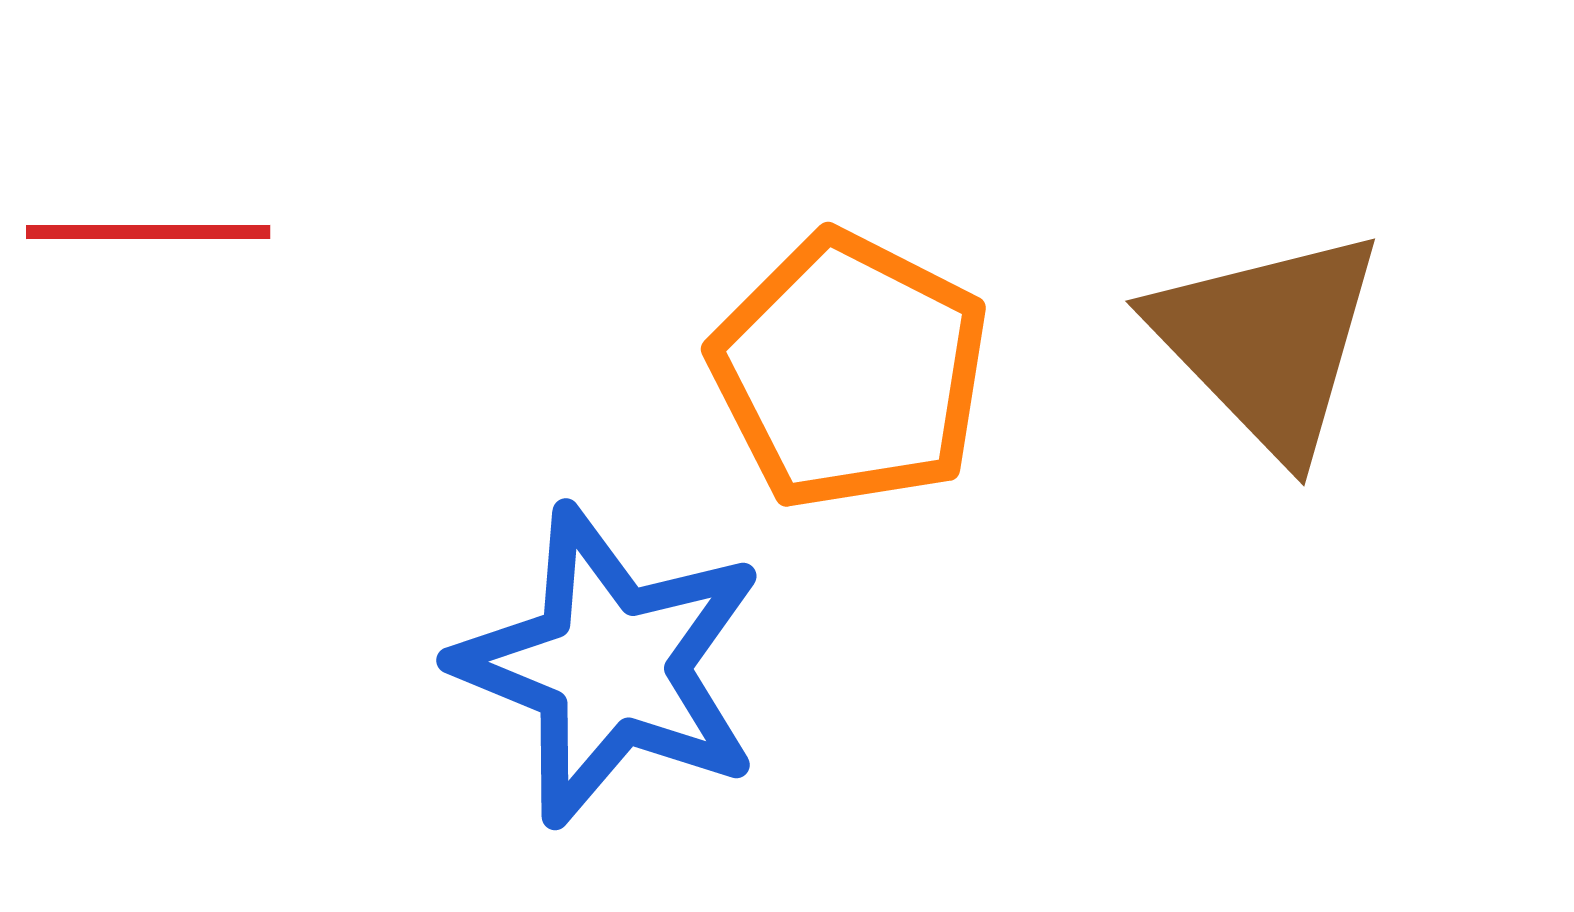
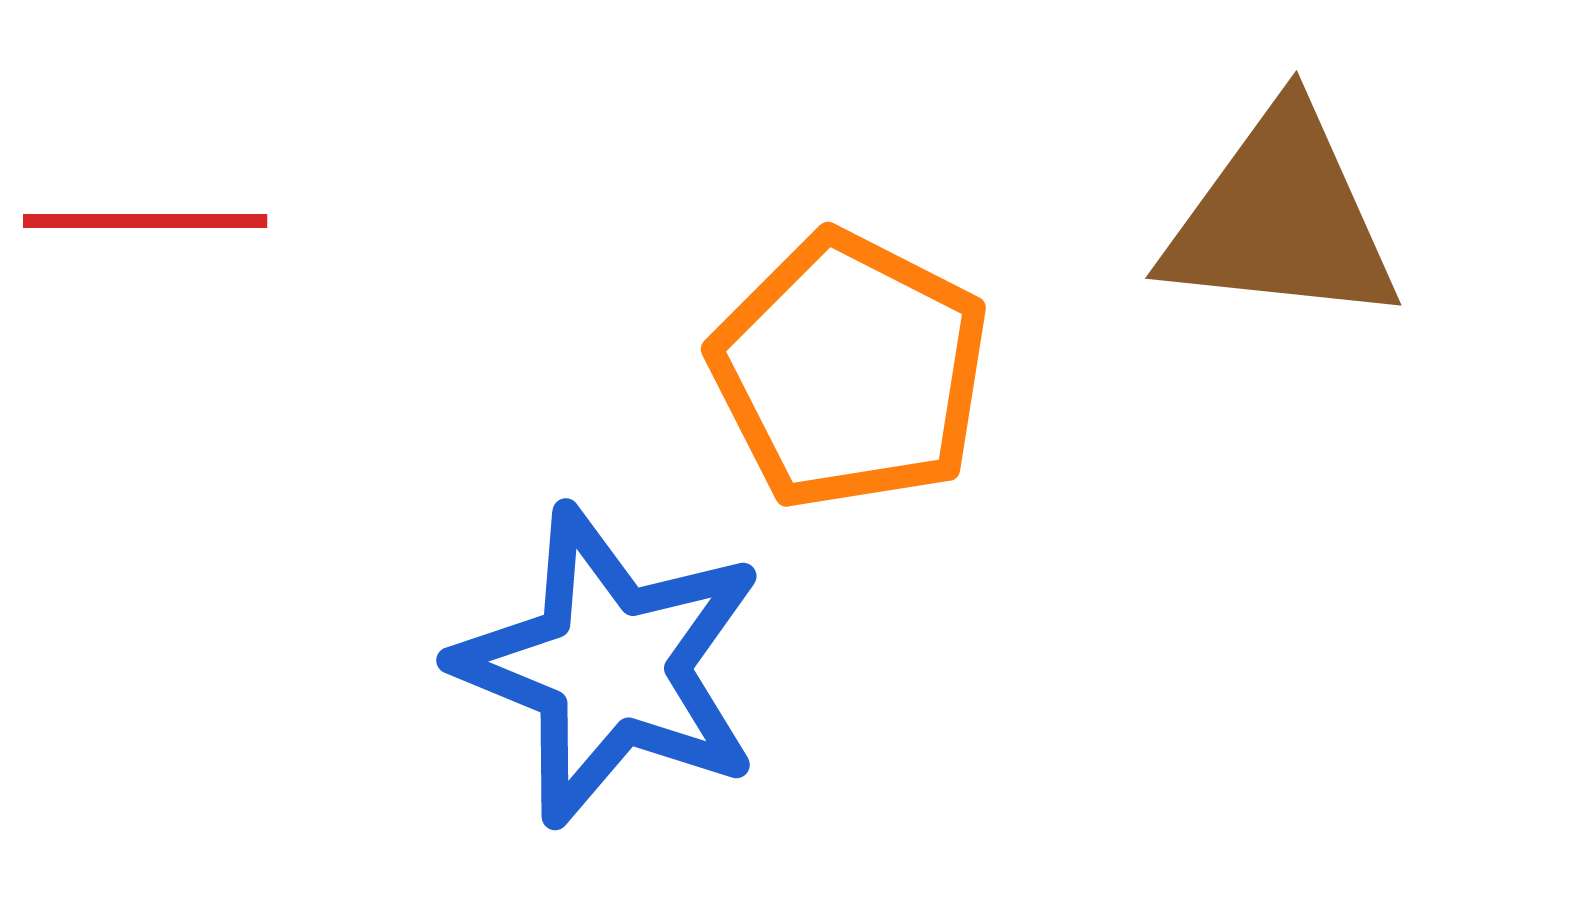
red line: moved 3 px left, 11 px up
brown triangle: moved 13 px right, 124 px up; rotated 40 degrees counterclockwise
